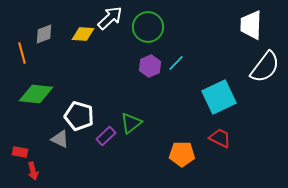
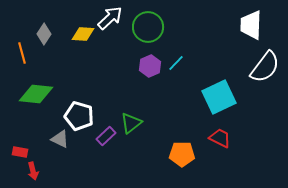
gray diamond: rotated 35 degrees counterclockwise
